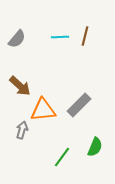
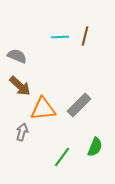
gray semicircle: moved 17 px down; rotated 108 degrees counterclockwise
orange triangle: moved 1 px up
gray arrow: moved 2 px down
